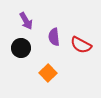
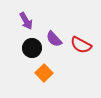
purple semicircle: moved 2 px down; rotated 36 degrees counterclockwise
black circle: moved 11 px right
orange square: moved 4 px left
